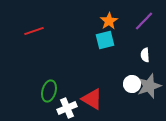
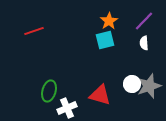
white semicircle: moved 1 px left, 12 px up
red triangle: moved 8 px right, 4 px up; rotated 15 degrees counterclockwise
